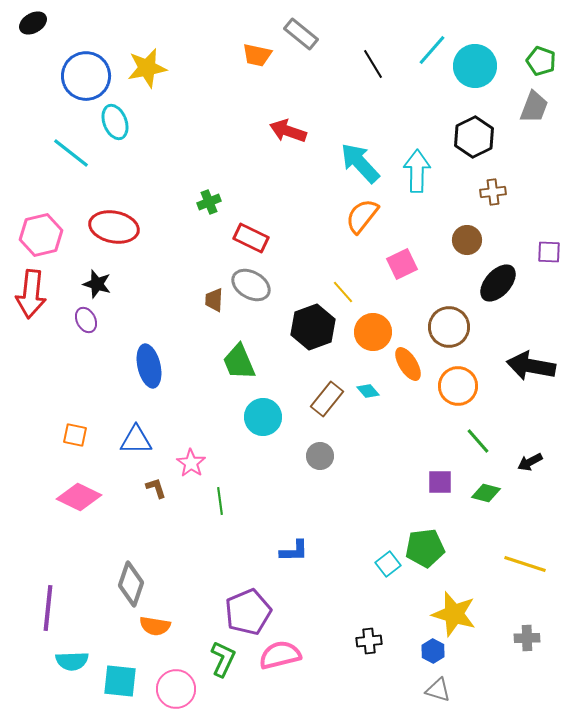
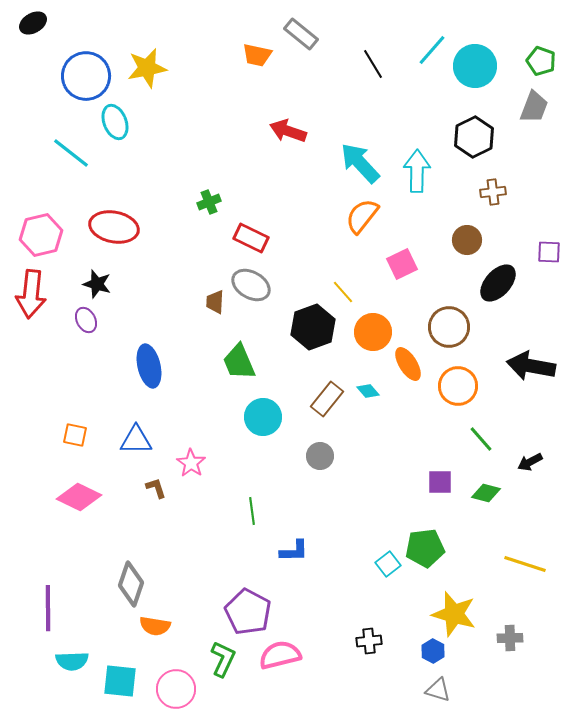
brown trapezoid at (214, 300): moved 1 px right, 2 px down
green line at (478, 441): moved 3 px right, 2 px up
green line at (220, 501): moved 32 px right, 10 px down
purple line at (48, 608): rotated 6 degrees counterclockwise
purple pentagon at (248, 612): rotated 21 degrees counterclockwise
gray cross at (527, 638): moved 17 px left
